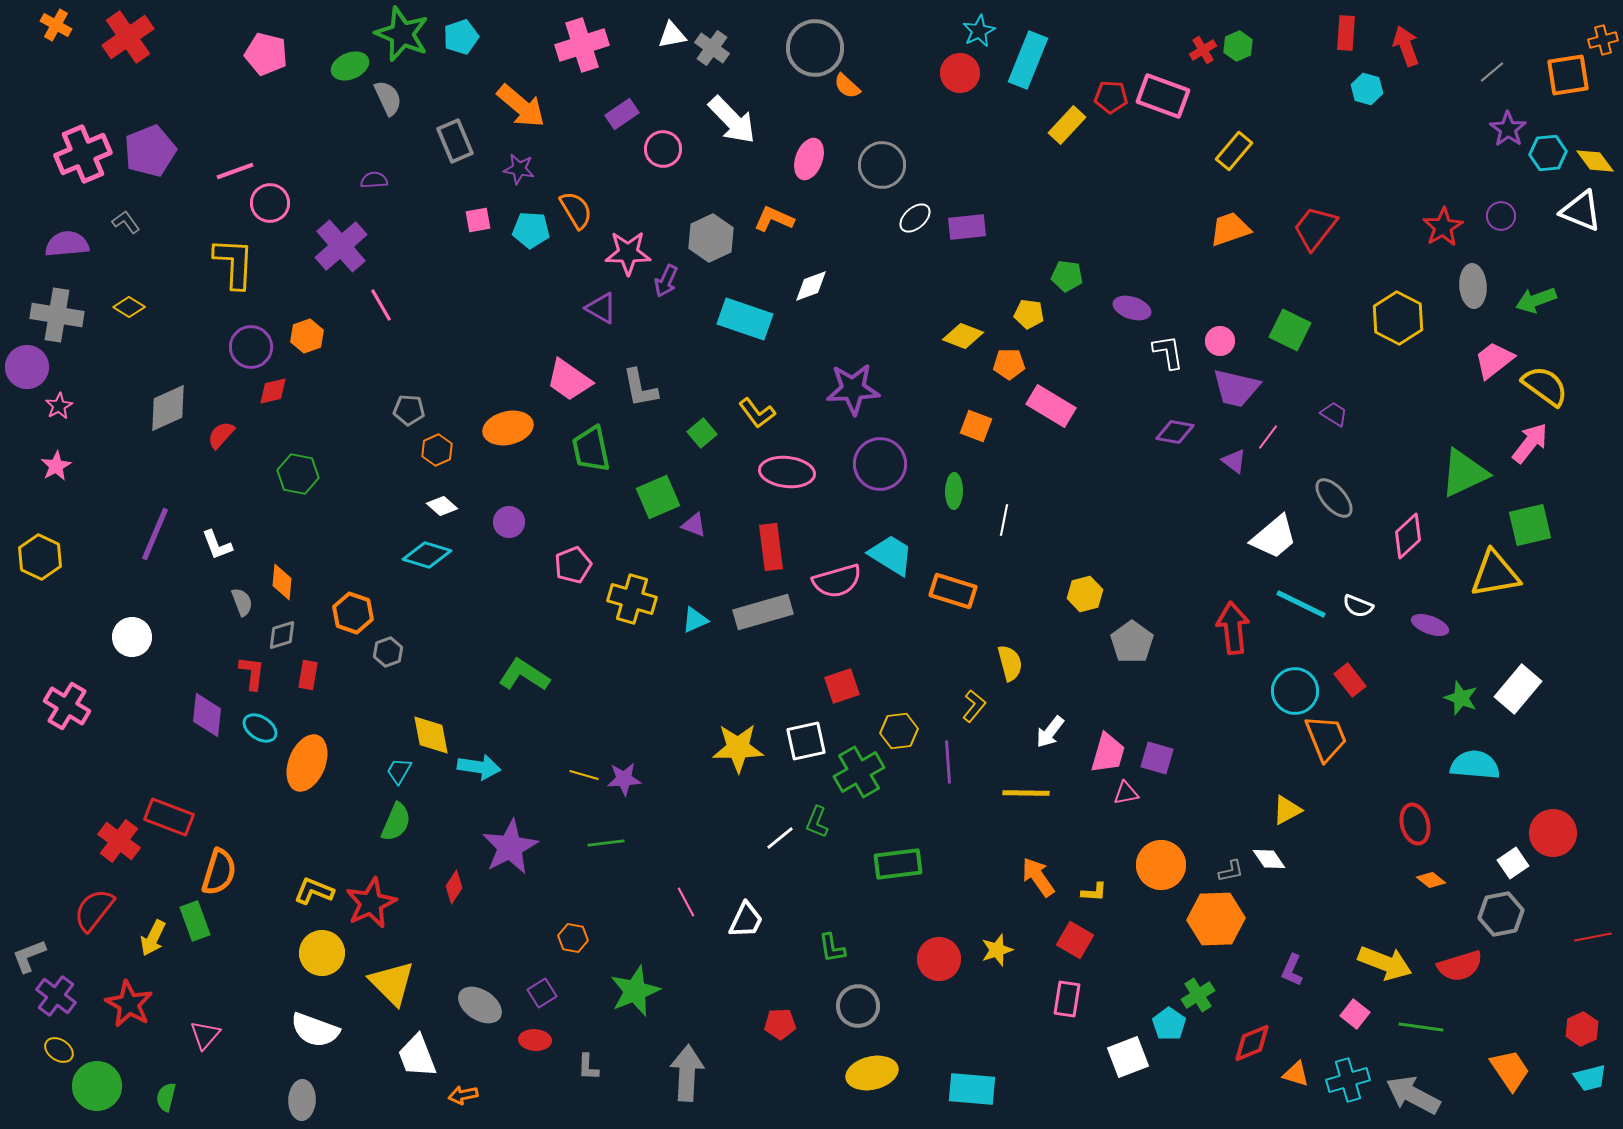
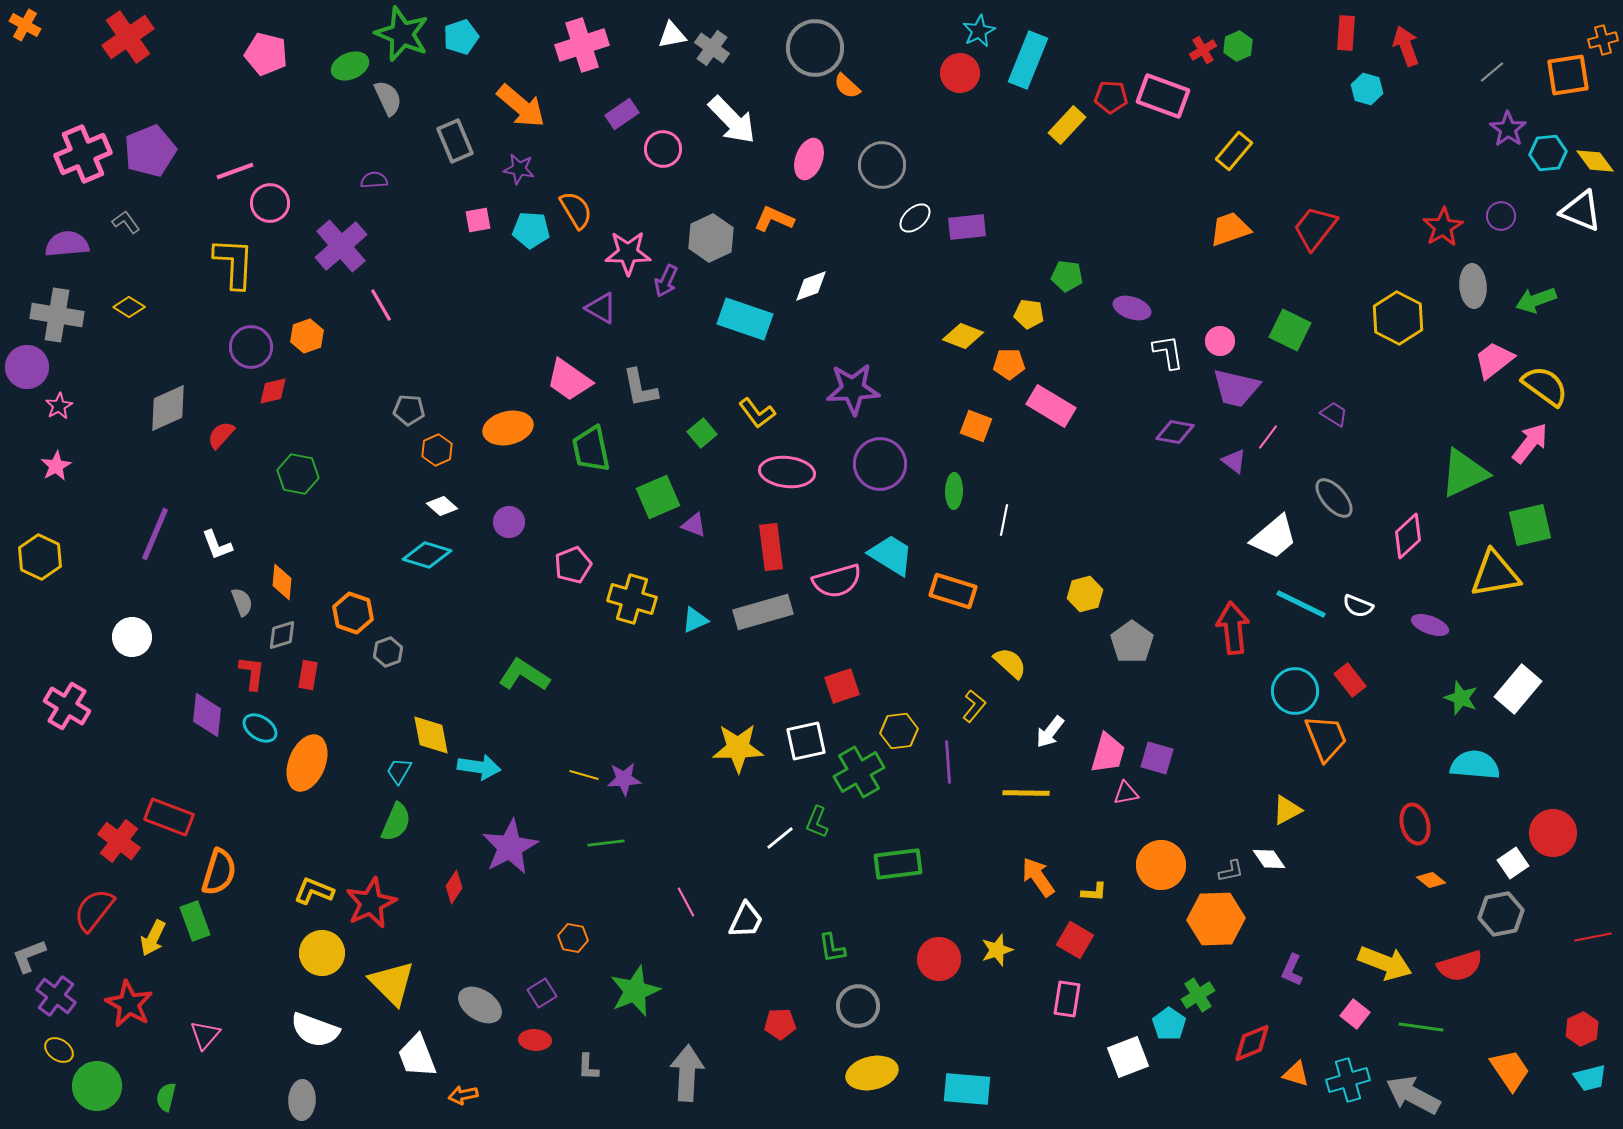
orange cross at (56, 25): moved 31 px left
yellow semicircle at (1010, 663): rotated 33 degrees counterclockwise
cyan rectangle at (972, 1089): moved 5 px left
